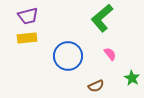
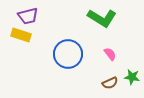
green L-shape: rotated 108 degrees counterclockwise
yellow rectangle: moved 6 px left, 3 px up; rotated 24 degrees clockwise
blue circle: moved 2 px up
green star: moved 1 px up; rotated 21 degrees counterclockwise
brown semicircle: moved 14 px right, 3 px up
